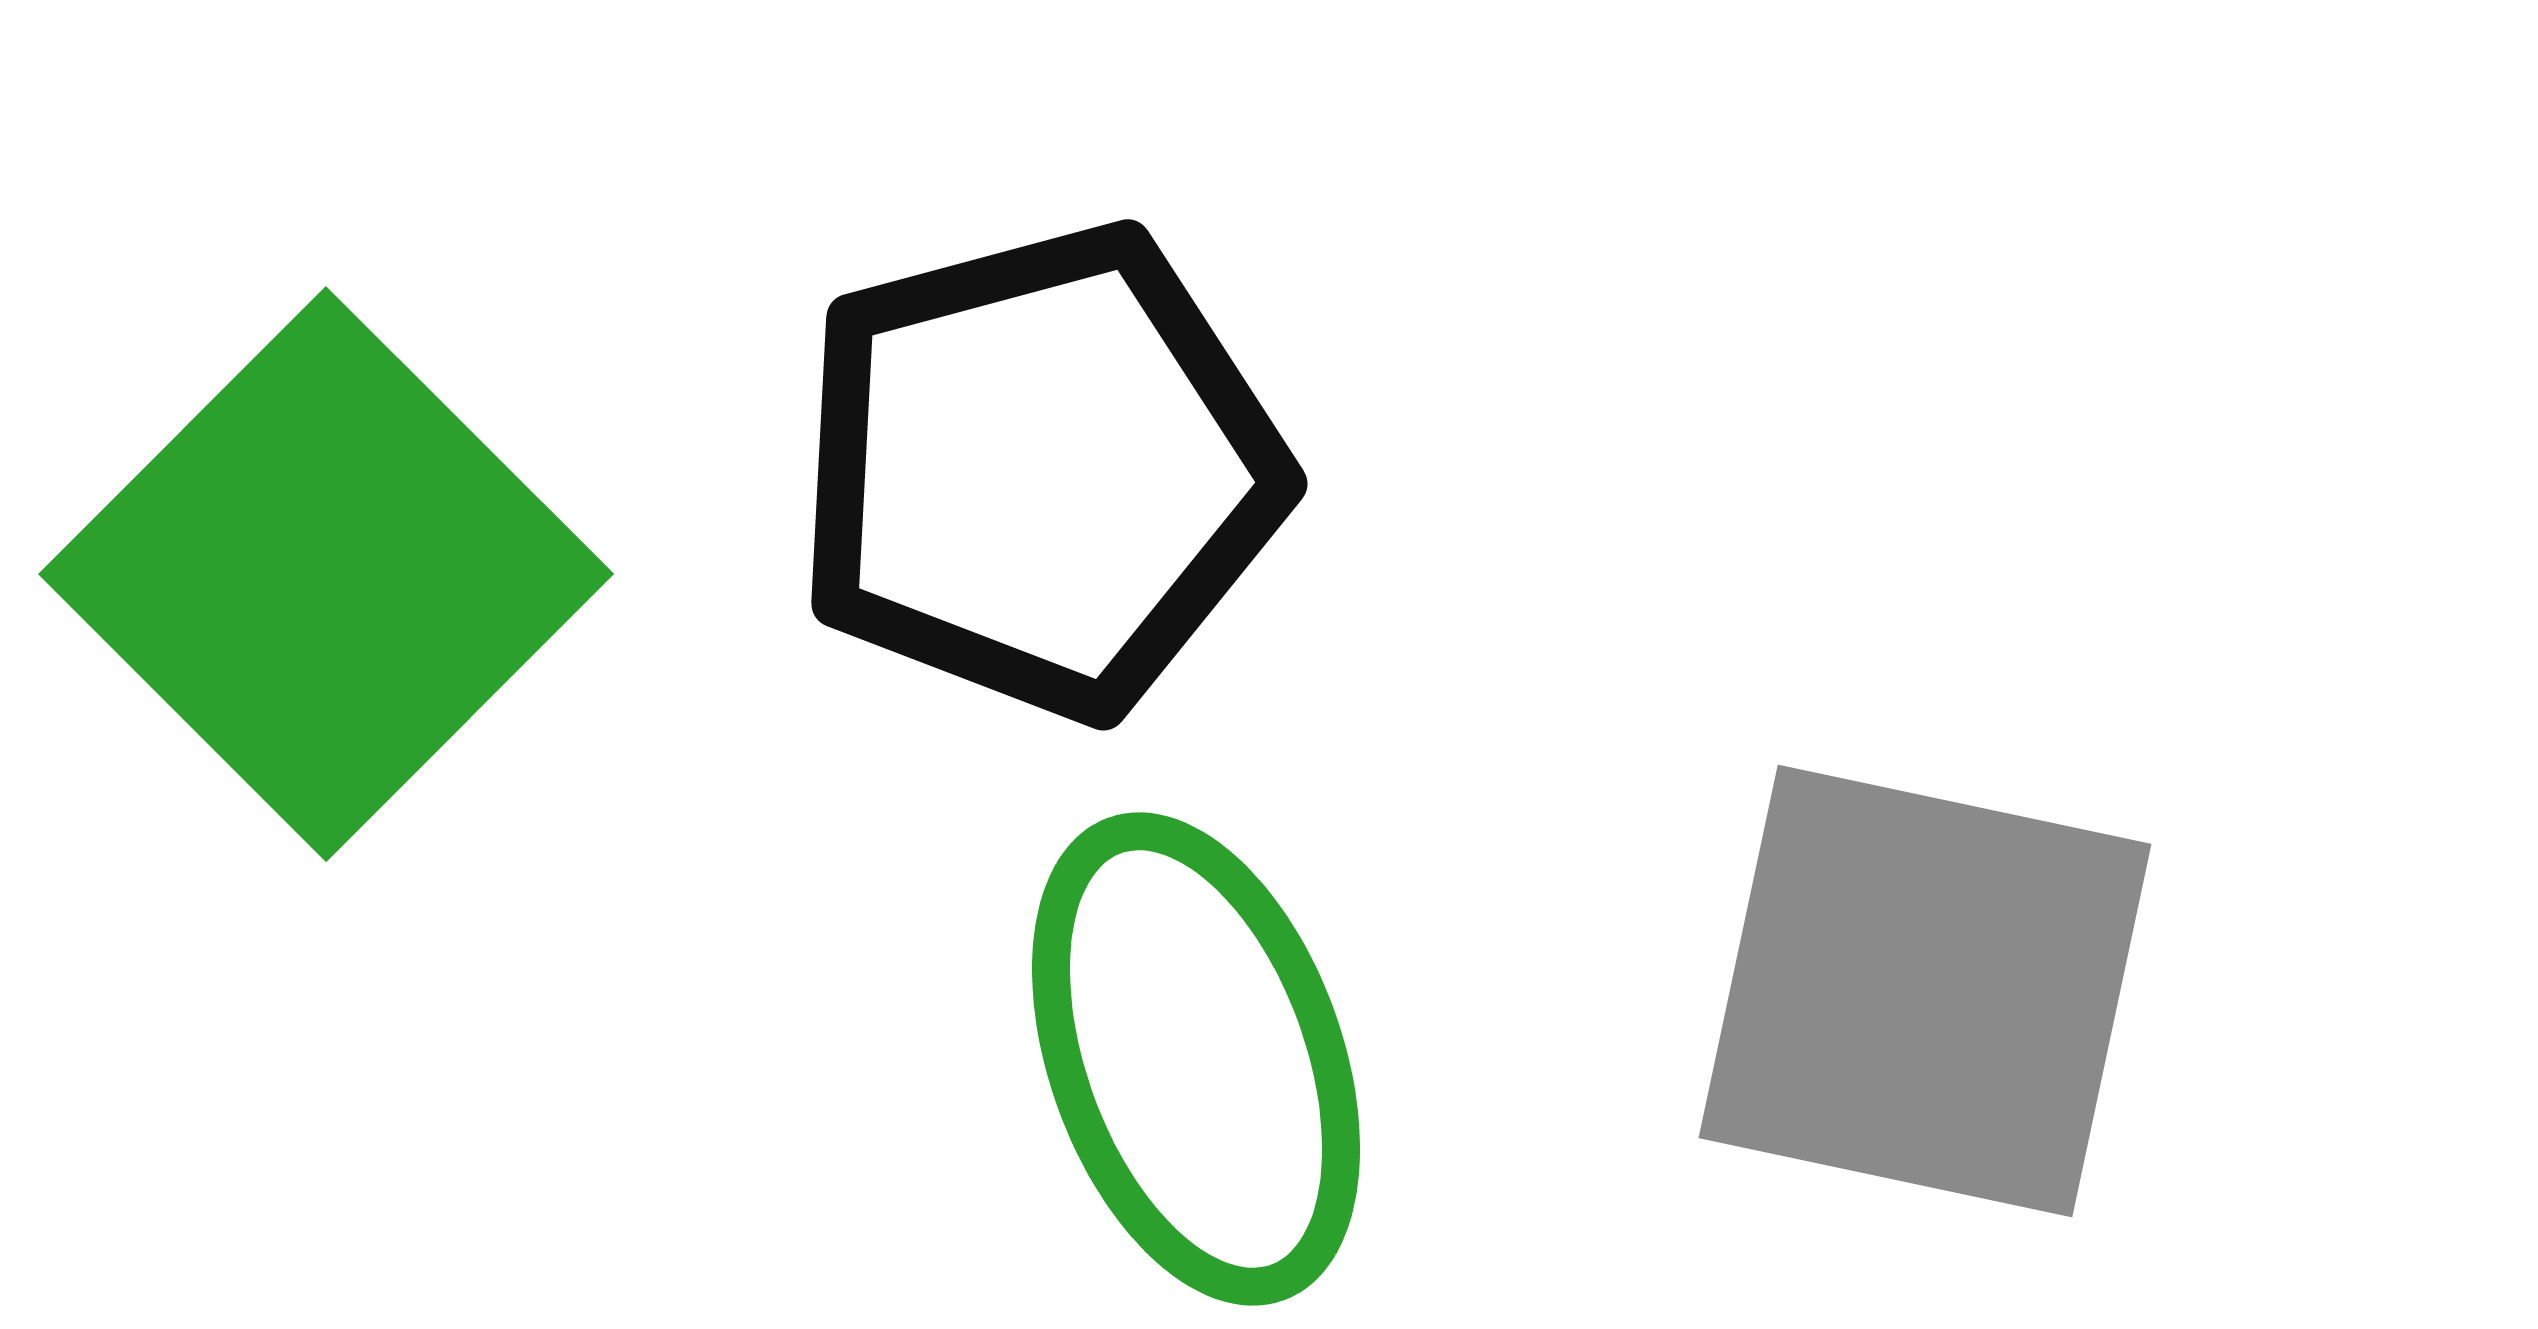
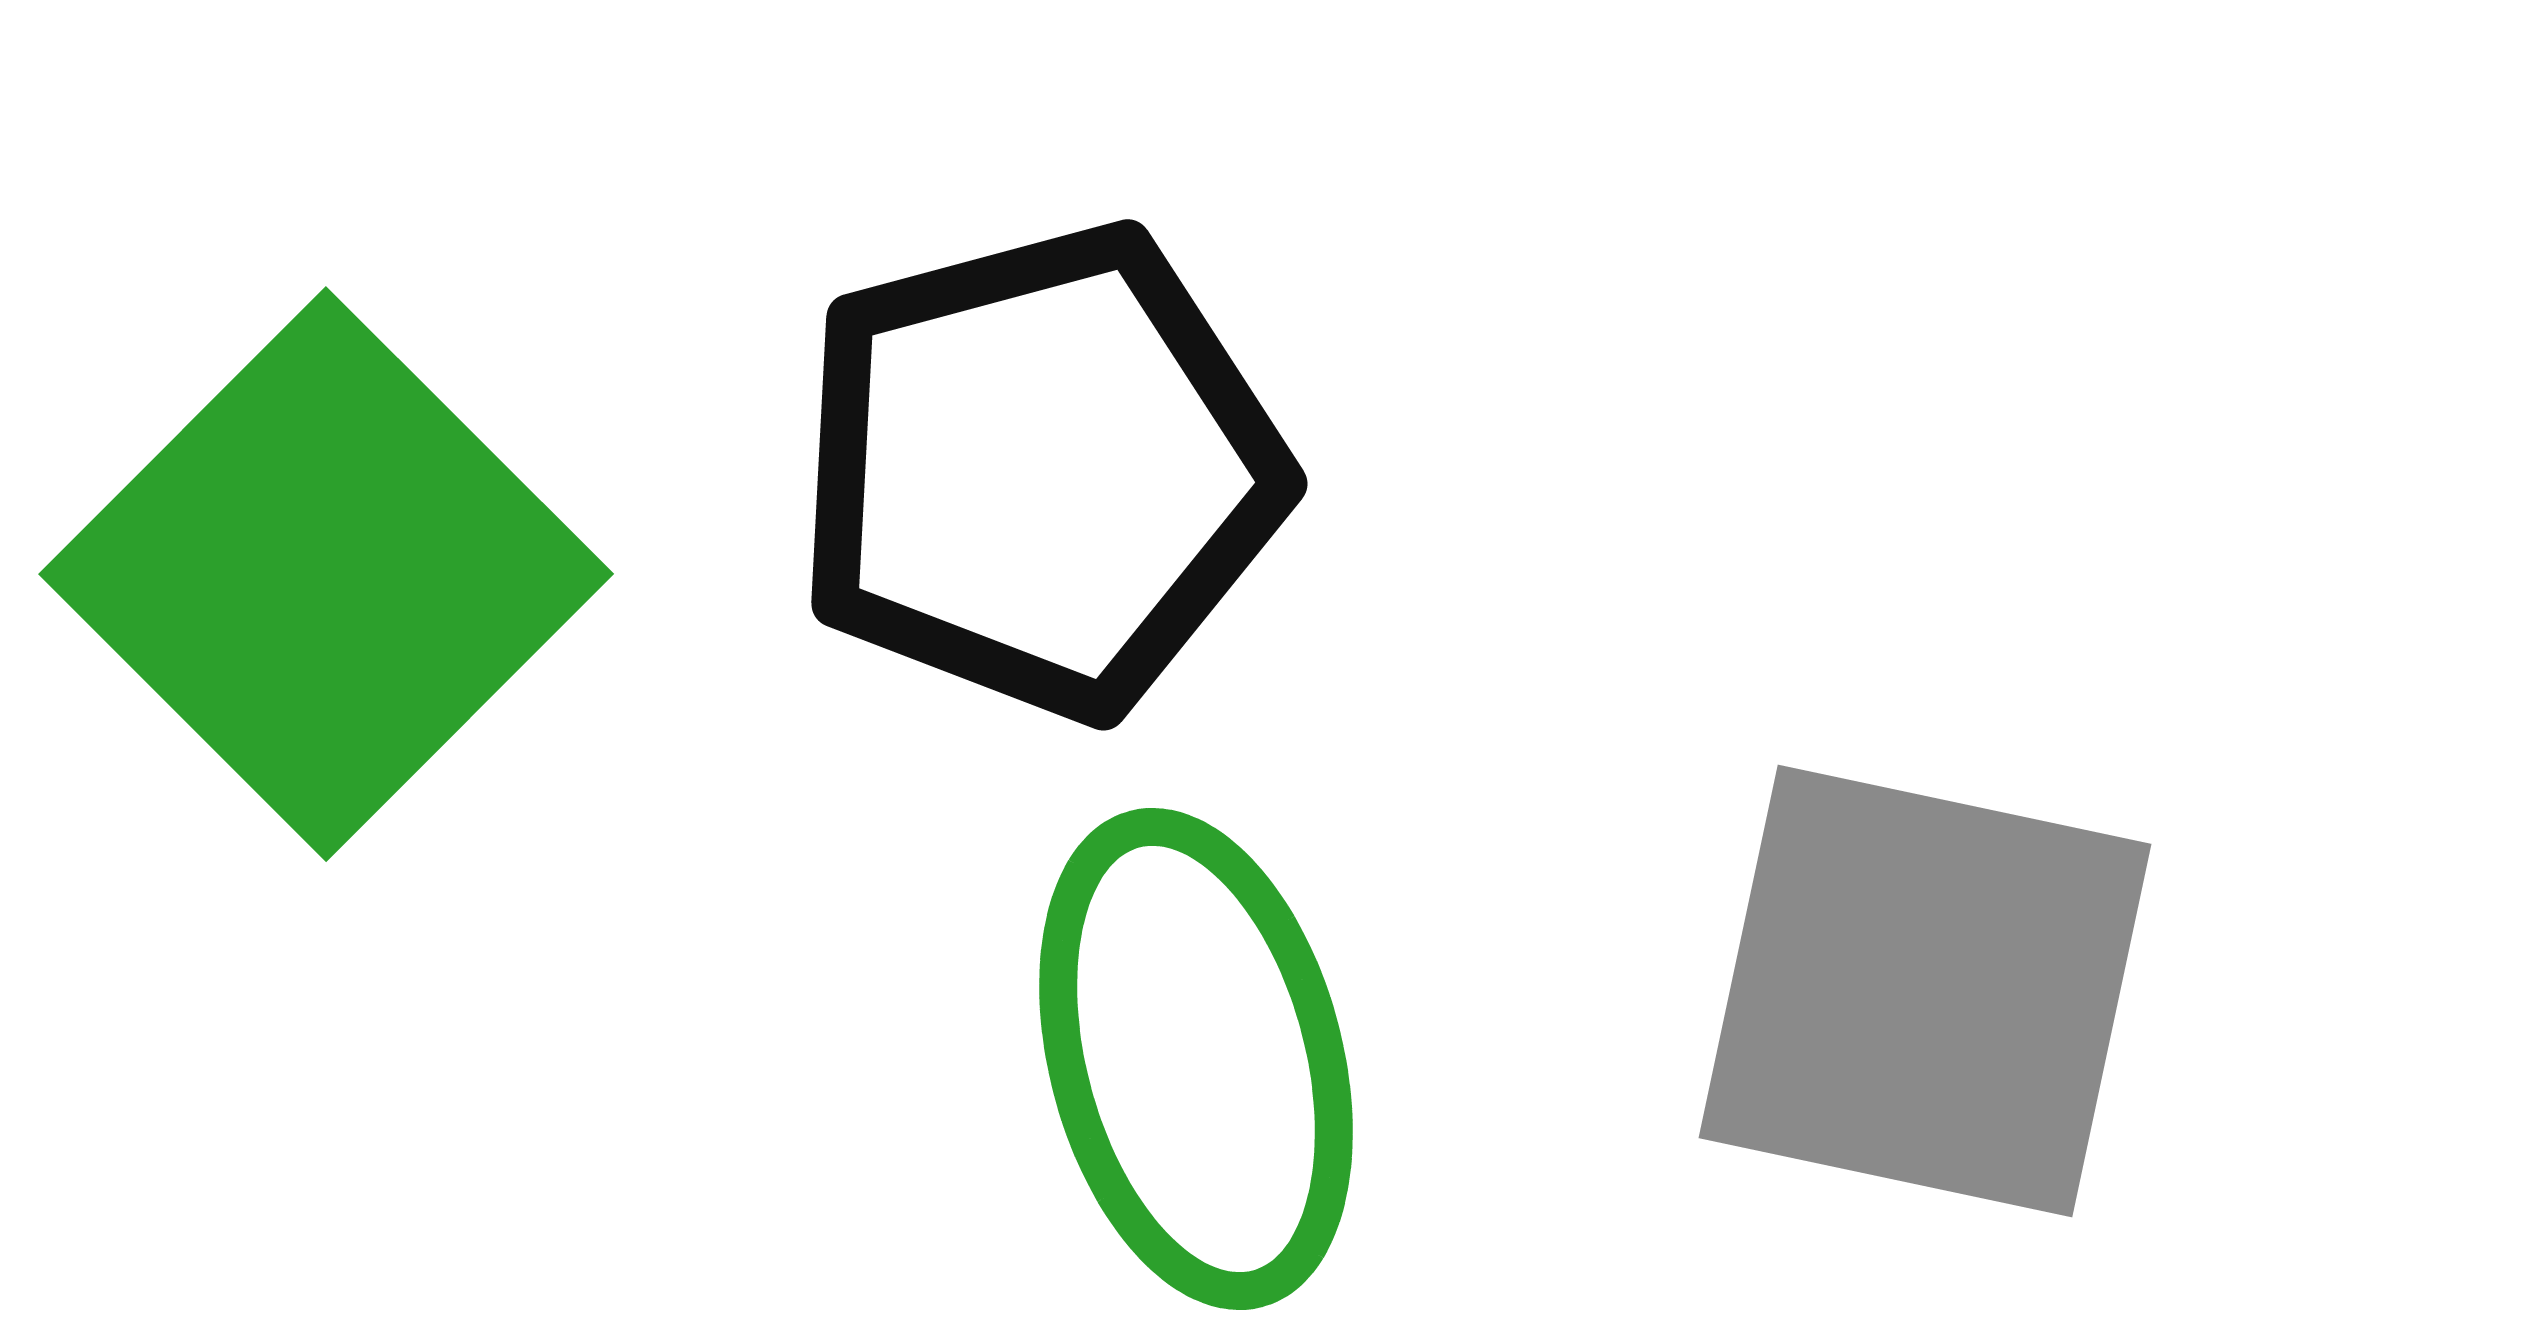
green ellipse: rotated 5 degrees clockwise
